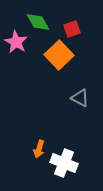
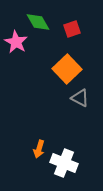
orange square: moved 8 px right, 14 px down
